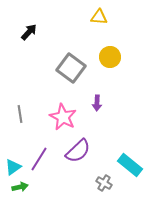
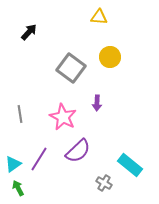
cyan triangle: moved 3 px up
green arrow: moved 2 px left, 1 px down; rotated 105 degrees counterclockwise
